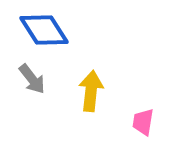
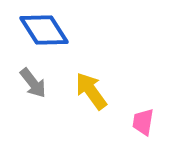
gray arrow: moved 1 px right, 4 px down
yellow arrow: rotated 42 degrees counterclockwise
